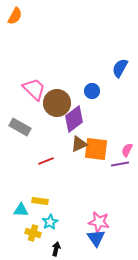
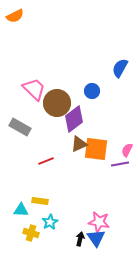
orange semicircle: rotated 36 degrees clockwise
yellow cross: moved 2 px left
black arrow: moved 24 px right, 10 px up
